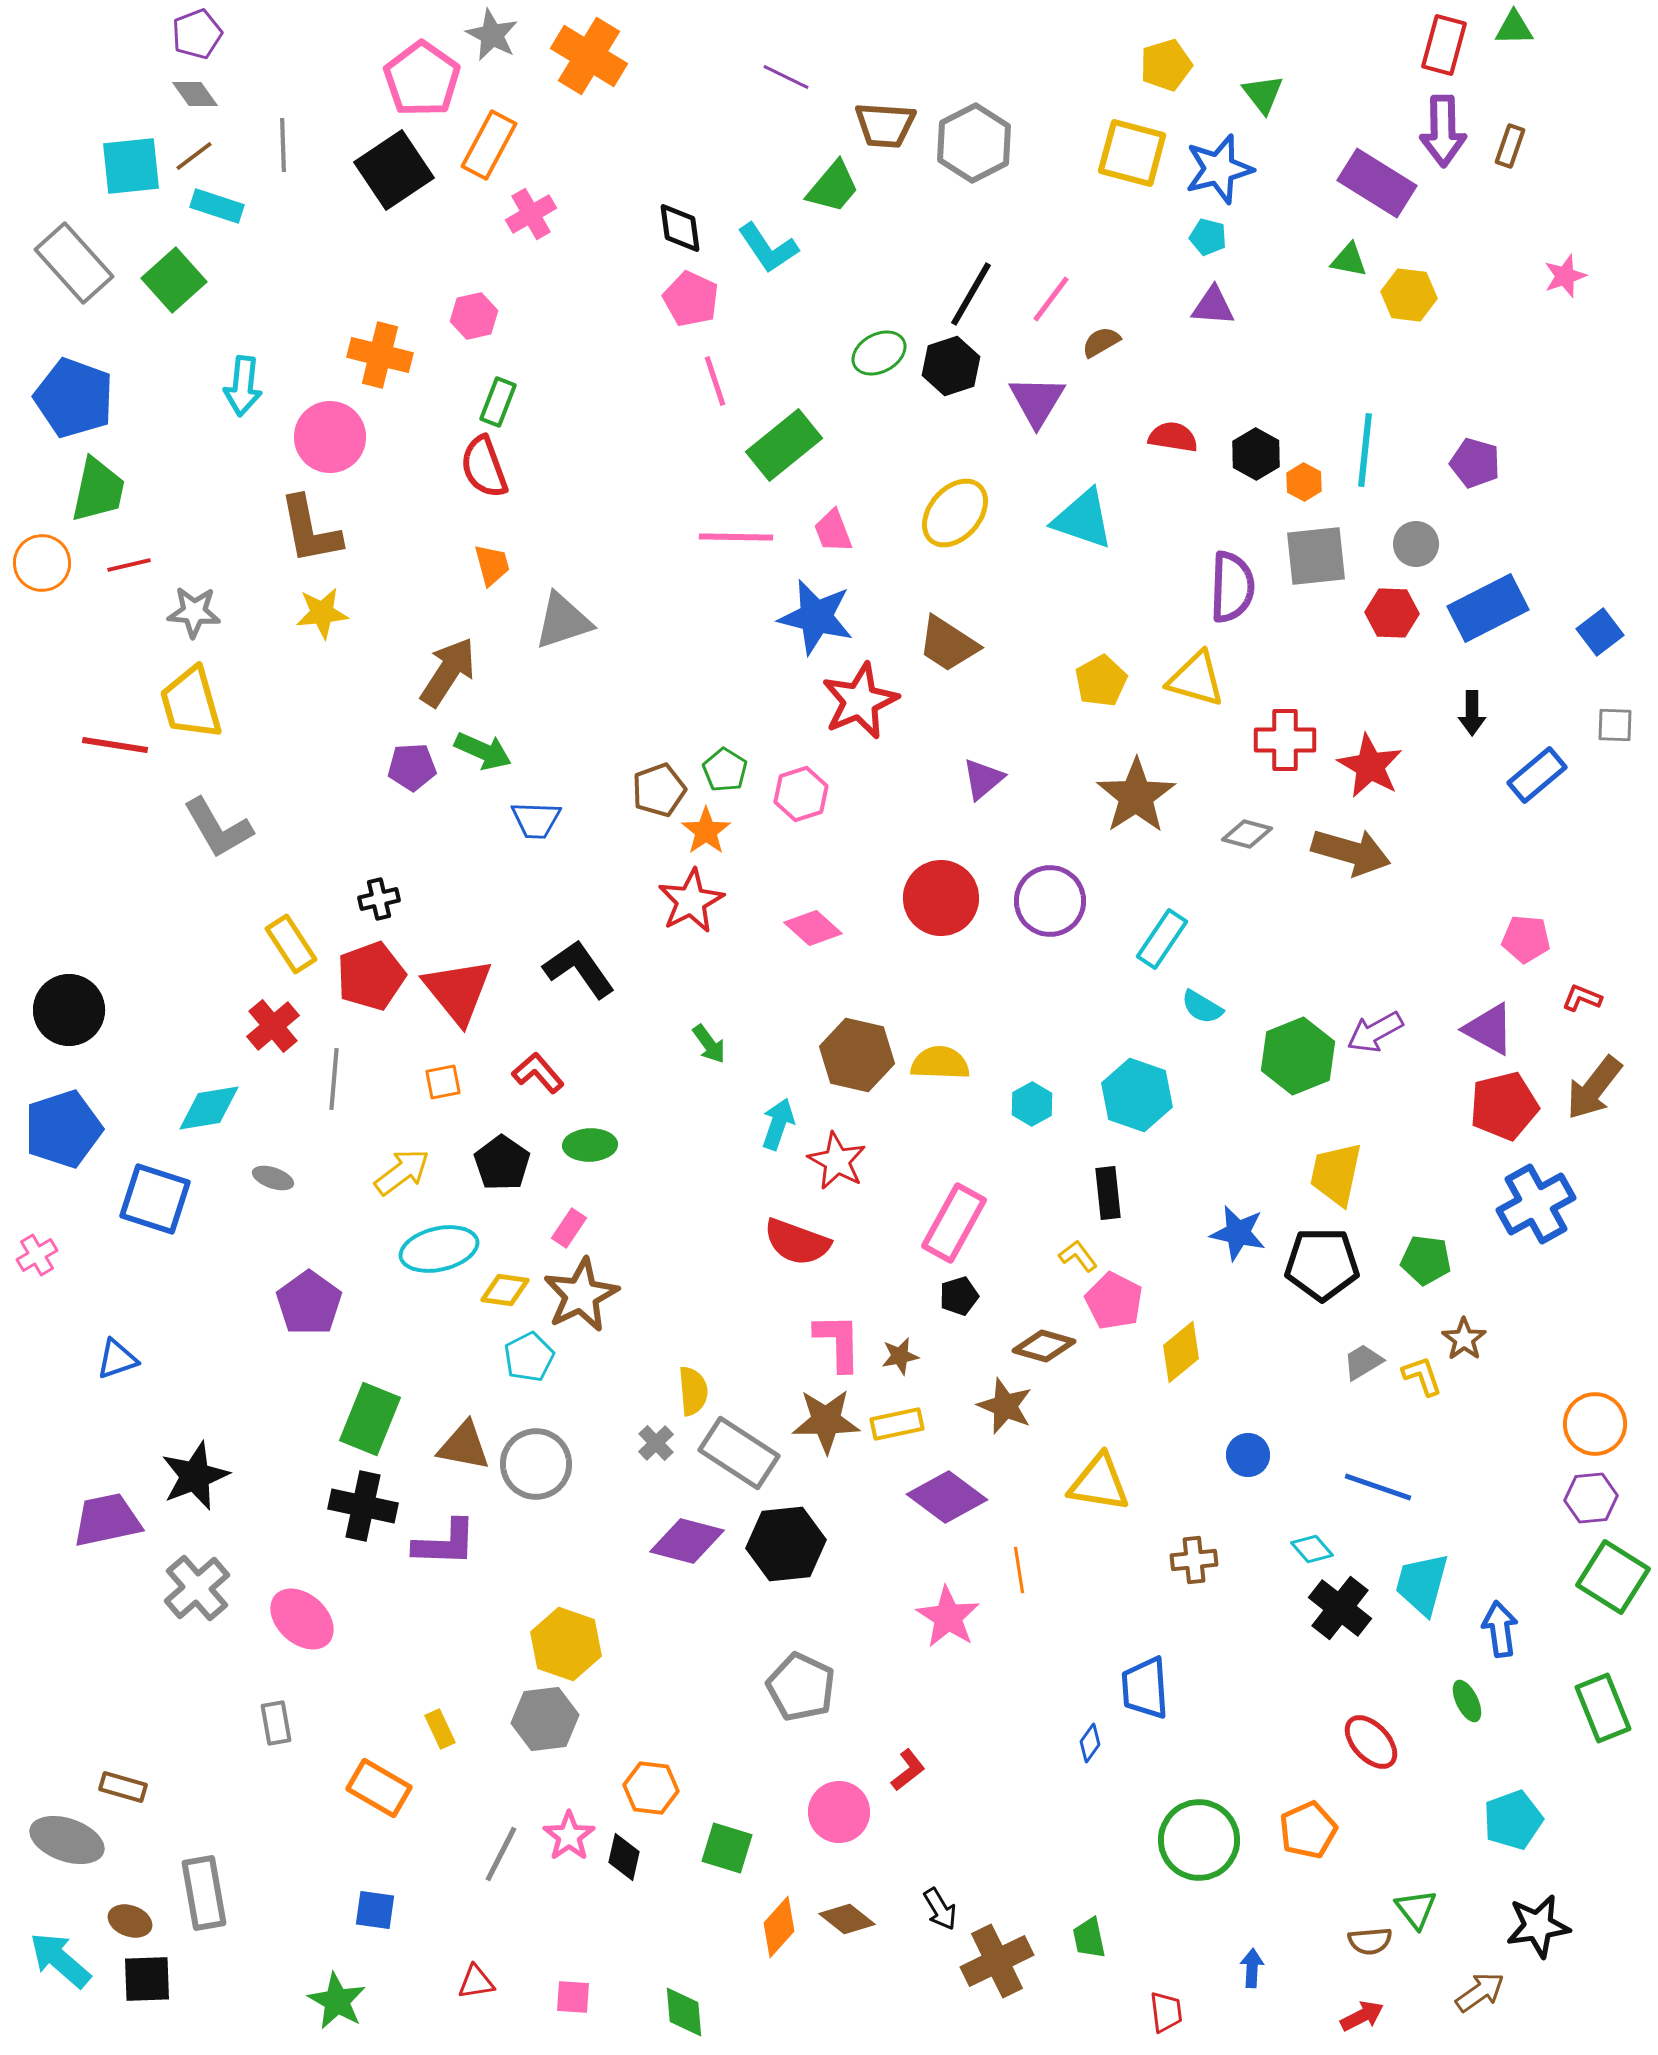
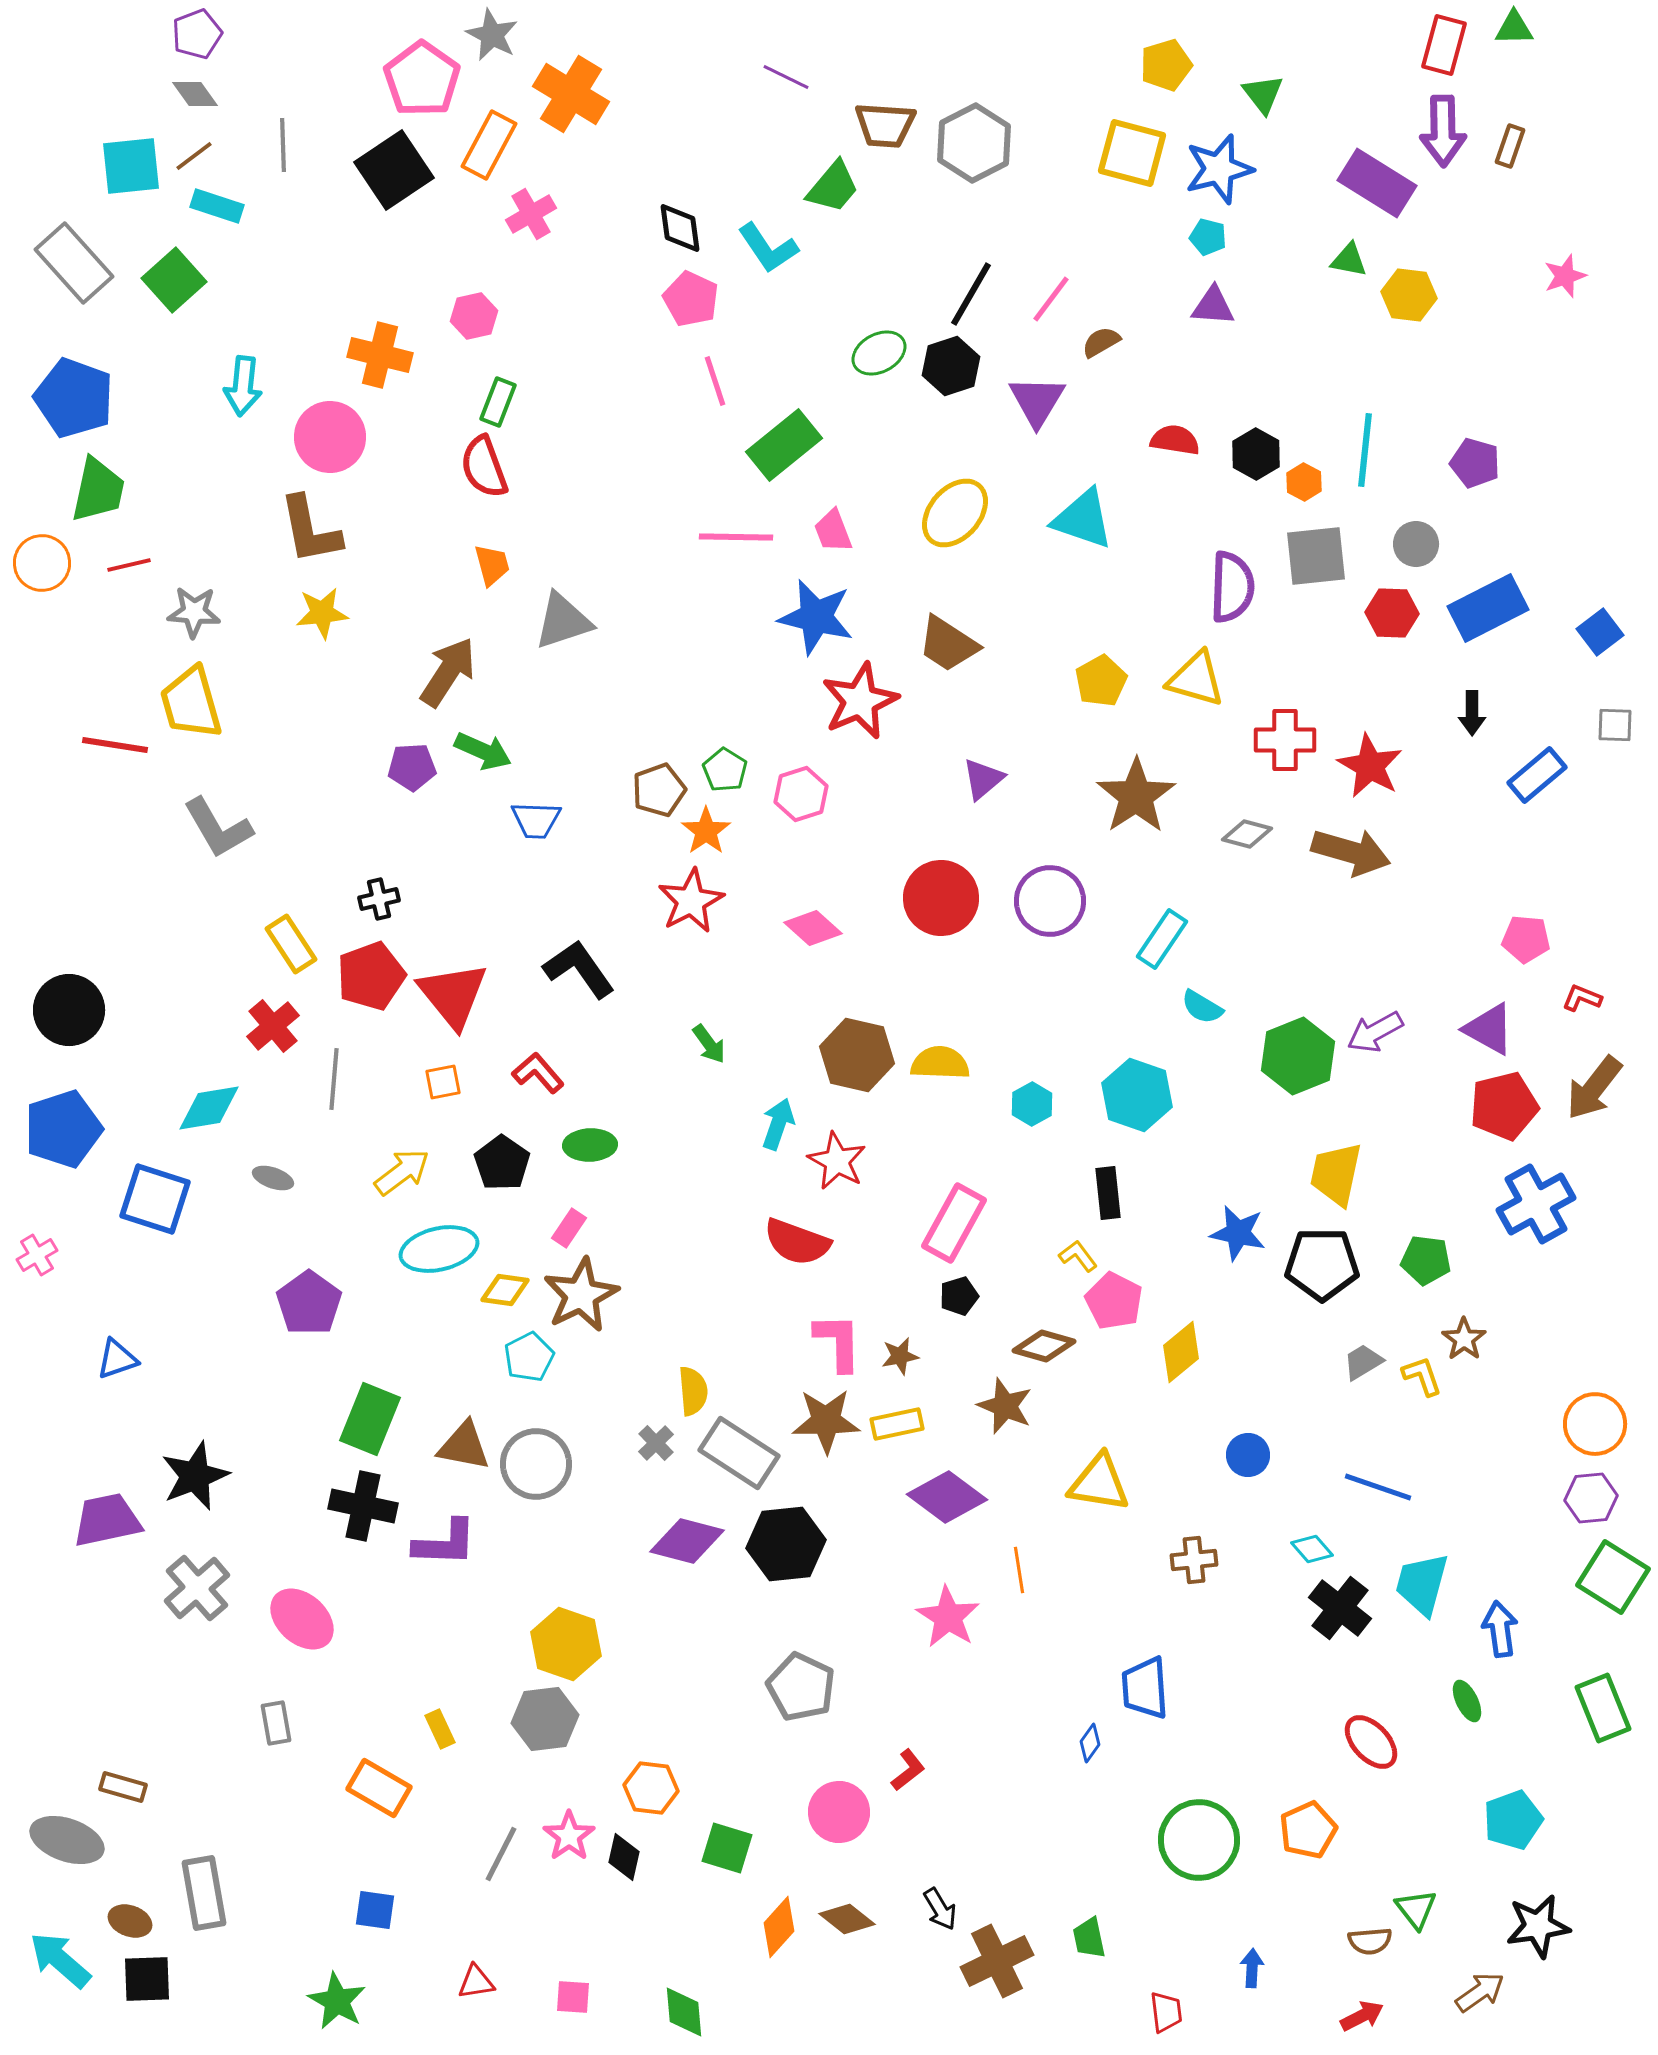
orange cross at (589, 56): moved 18 px left, 38 px down
red semicircle at (1173, 437): moved 2 px right, 3 px down
red triangle at (458, 991): moved 5 px left, 4 px down
